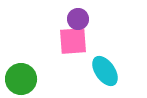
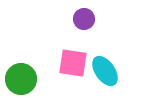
purple circle: moved 6 px right
pink square: moved 22 px down; rotated 12 degrees clockwise
